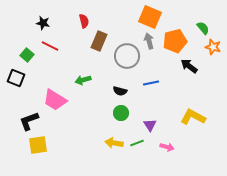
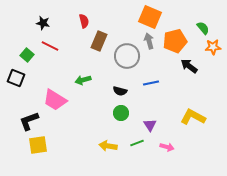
orange star: rotated 21 degrees counterclockwise
yellow arrow: moved 6 px left, 3 px down
